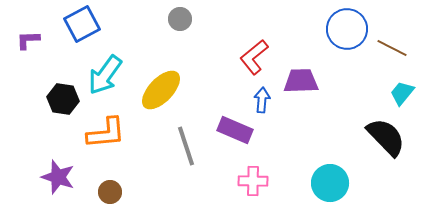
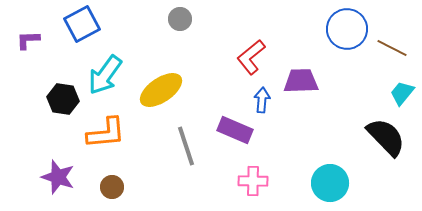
red L-shape: moved 3 px left
yellow ellipse: rotated 12 degrees clockwise
brown circle: moved 2 px right, 5 px up
